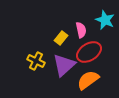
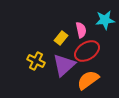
cyan star: rotated 30 degrees counterclockwise
red ellipse: moved 2 px left, 1 px up
